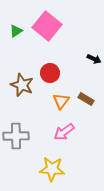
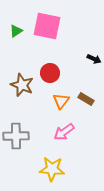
pink square: rotated 28 degrees counterclockwise
